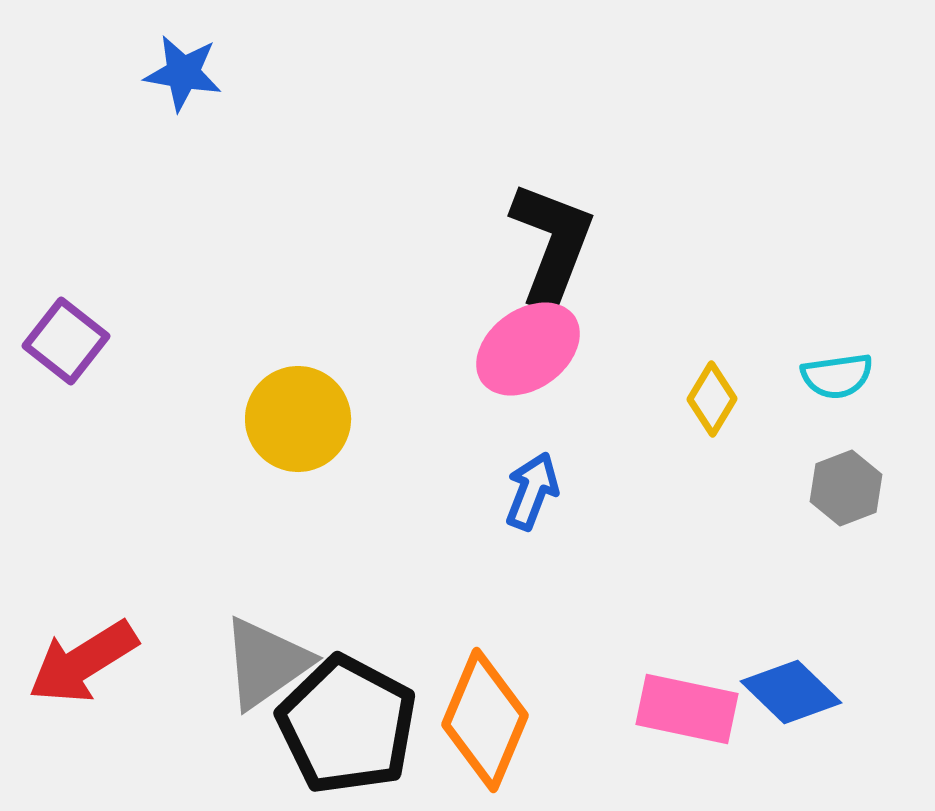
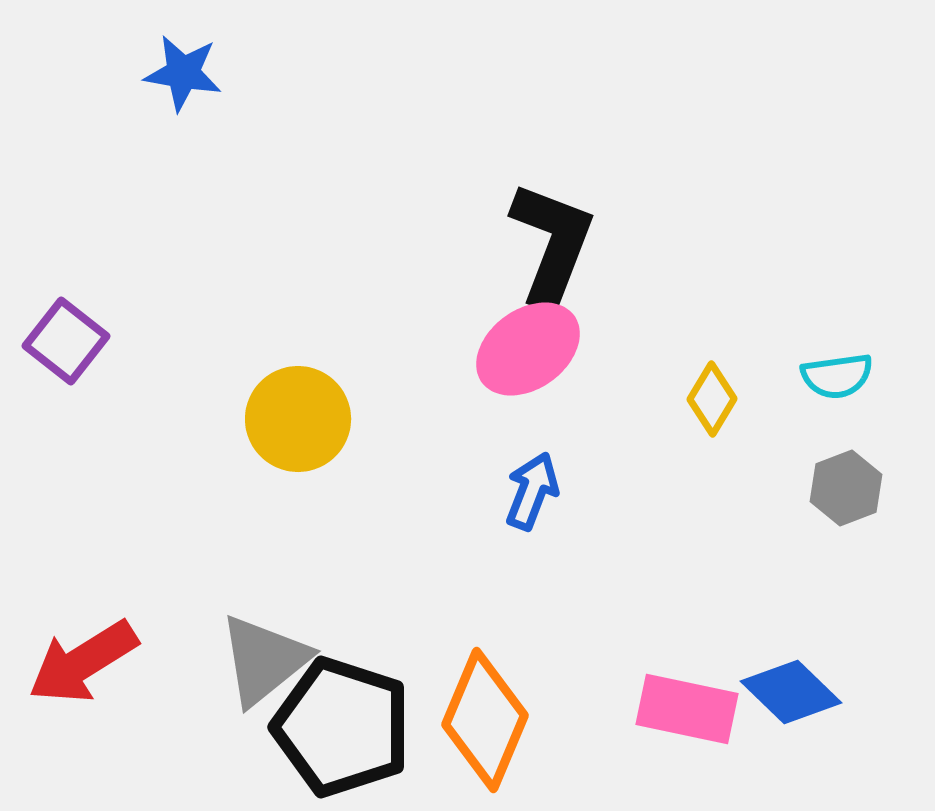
gray triangle: moved 2 px left, 3 px up; rotated 4 degrees counterclockwise
black pentagon: moved 5 px left, 2 px down; rotated 10 degrees counterclockwise
